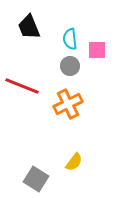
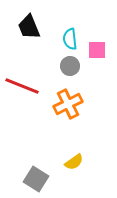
yellow semicircle: rotated 18 degrees clockwise
